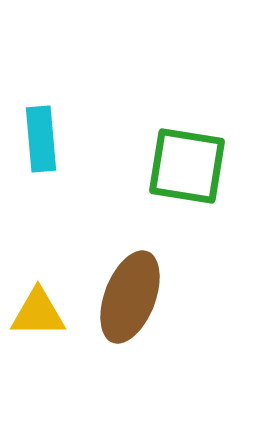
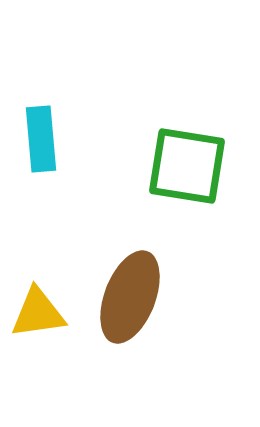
yellow triangle: rotated 8 degrees counterclockwise
